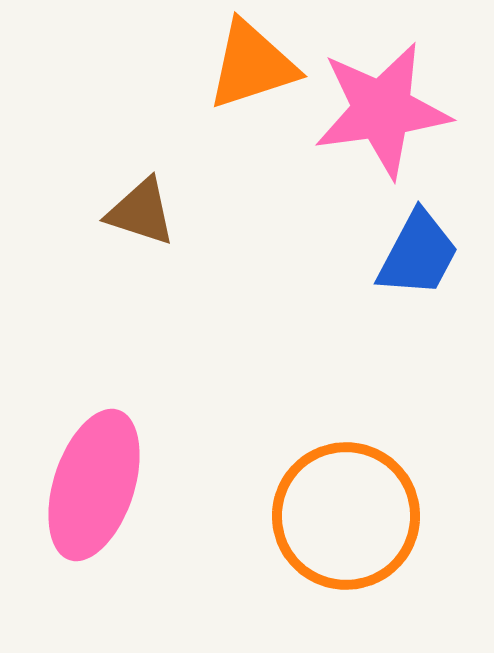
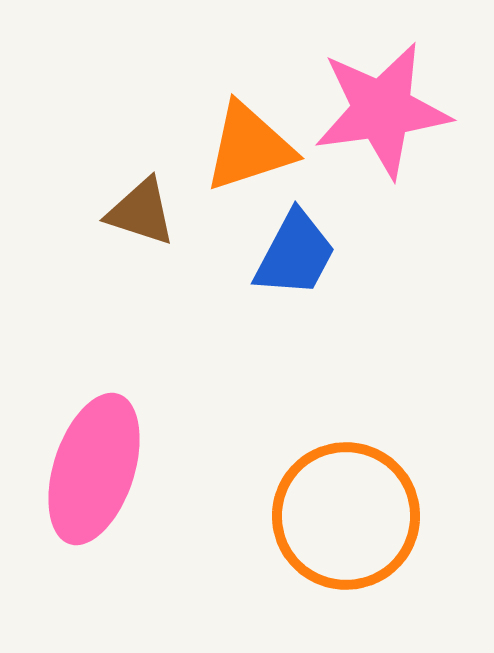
orange triangle: moved 3 px left, 82 px down
blue trapezoid: moved 123 px left
pink ellipse: moved 16 px up
